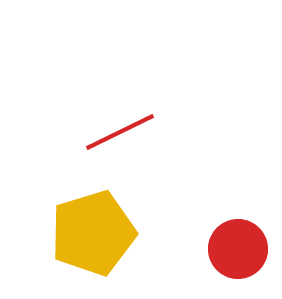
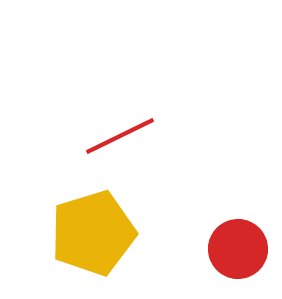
red line: moved 4 px down
